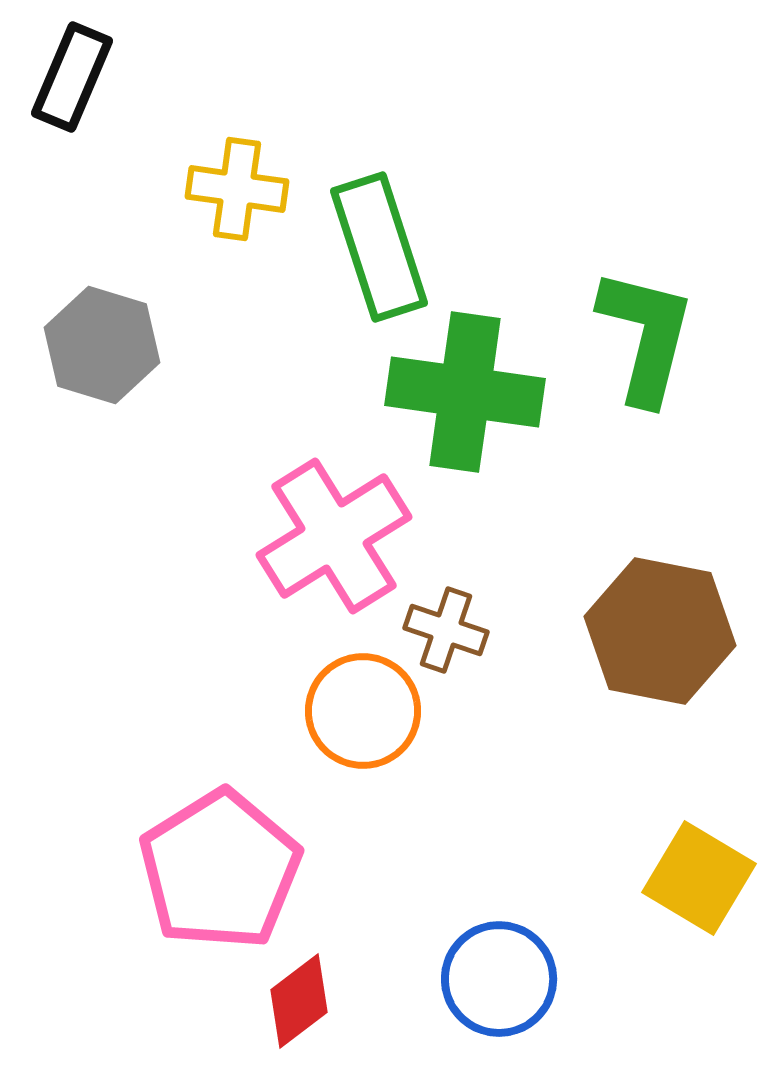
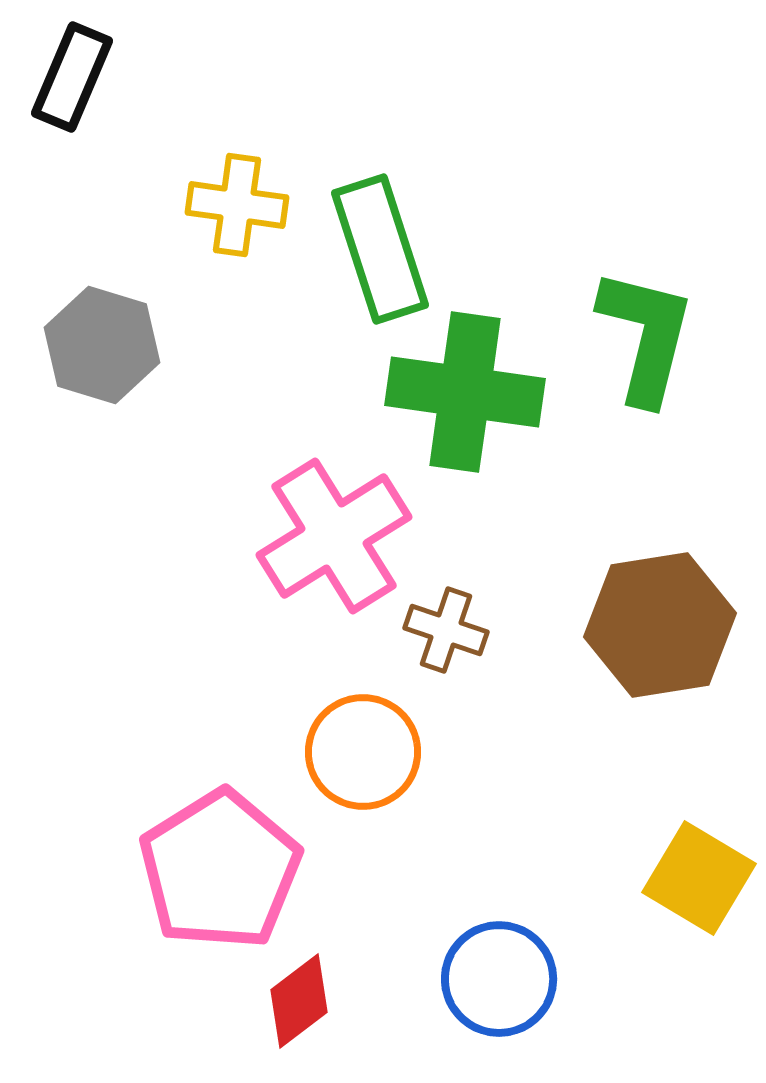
yellow cross: moved 16 px down
green rectangle: moved 1 px right, 2 px down
brown hexagon: moved 6 px up; rotated 20 degrees counterclockwise
orange circle: moved 41 px down
